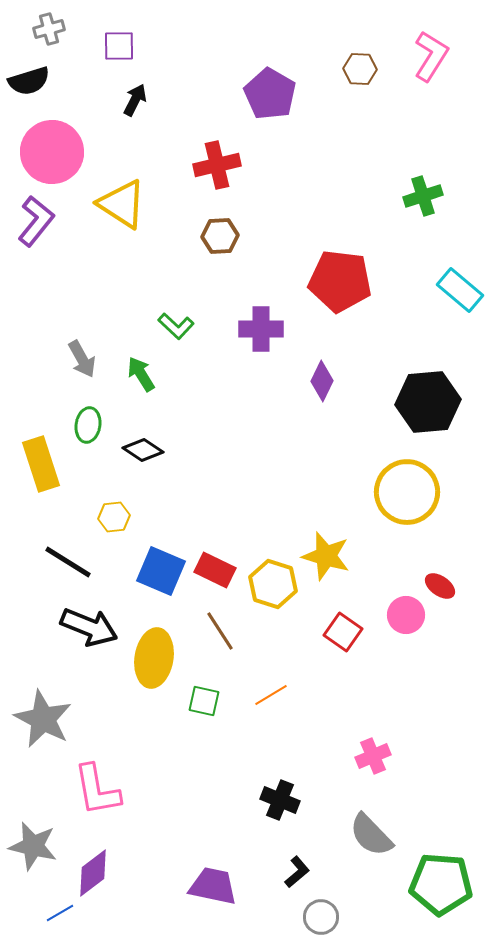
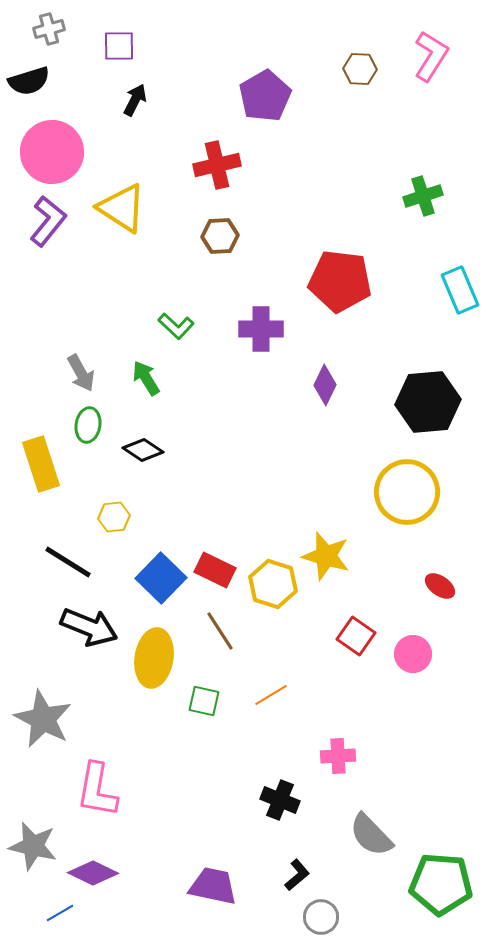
purple pentagon at (270, 94): moved 5 px left, 2 px down; rotated 12 degrees clockwise
yellow triangle at (122, 204): moved 4 px down
purple L-shape at (36, 221): moved 12 px right
cyan rectangle at (460, 290): rotated 27 degrees clockwise
gray arrow at (82, 359): moved 1 px left, 14 px down
green arrow at (141, 374): moved 5 px right, 4 px down
purple diamond at (322, 381): moved 3 px right, 4 px down
blue square at (161, 571): moved 7 px down; rotated 21 degrees clockwise
pink circle at (406, 615): moved 7 px right, 39 px down
red square at (343, 632): moved 13 px right, 4 px down
pink cross at (373, 756): moved 35 px left; rotated 20 degrees clockwise
pink L-shape at (97, 790): rotated 20 degrees clockwise
black L-shape at (297, 872): moved 3 px down
purple diamond at (93, 873): rotated 63 degrees clockwise
